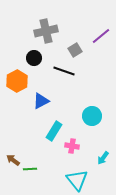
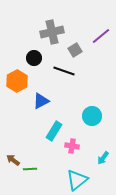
gray cross: moved 6 px right, 1 px down
cyan triangle: rotated 30 degrees clockwise
